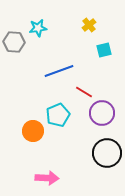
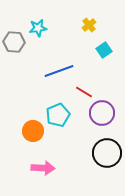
cyan square: rotated 21 degrees counterclockwise
pink arrow: moved 4 px left, 10 px up
